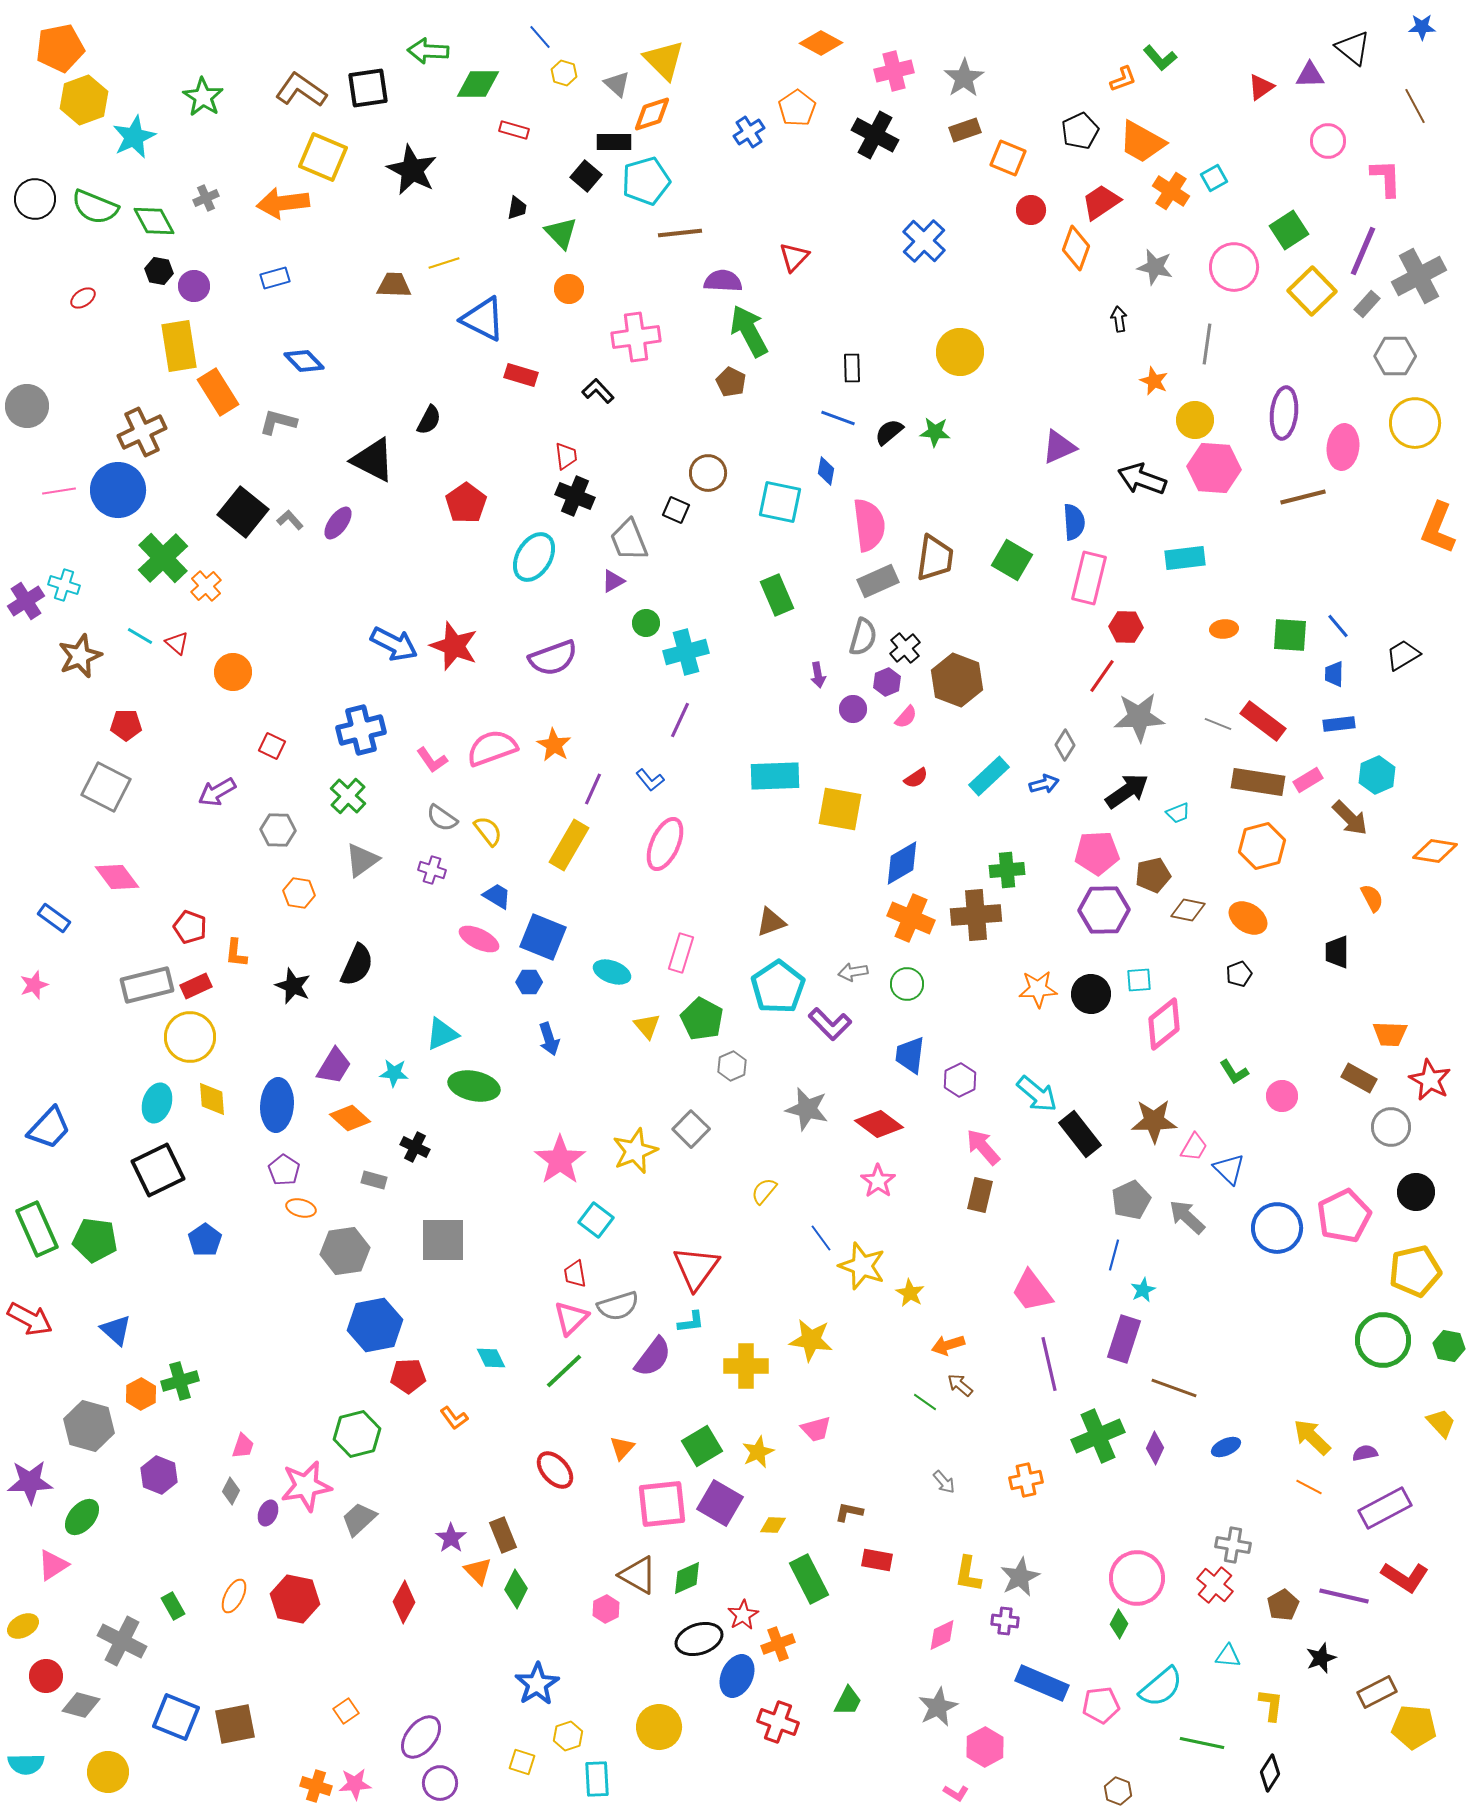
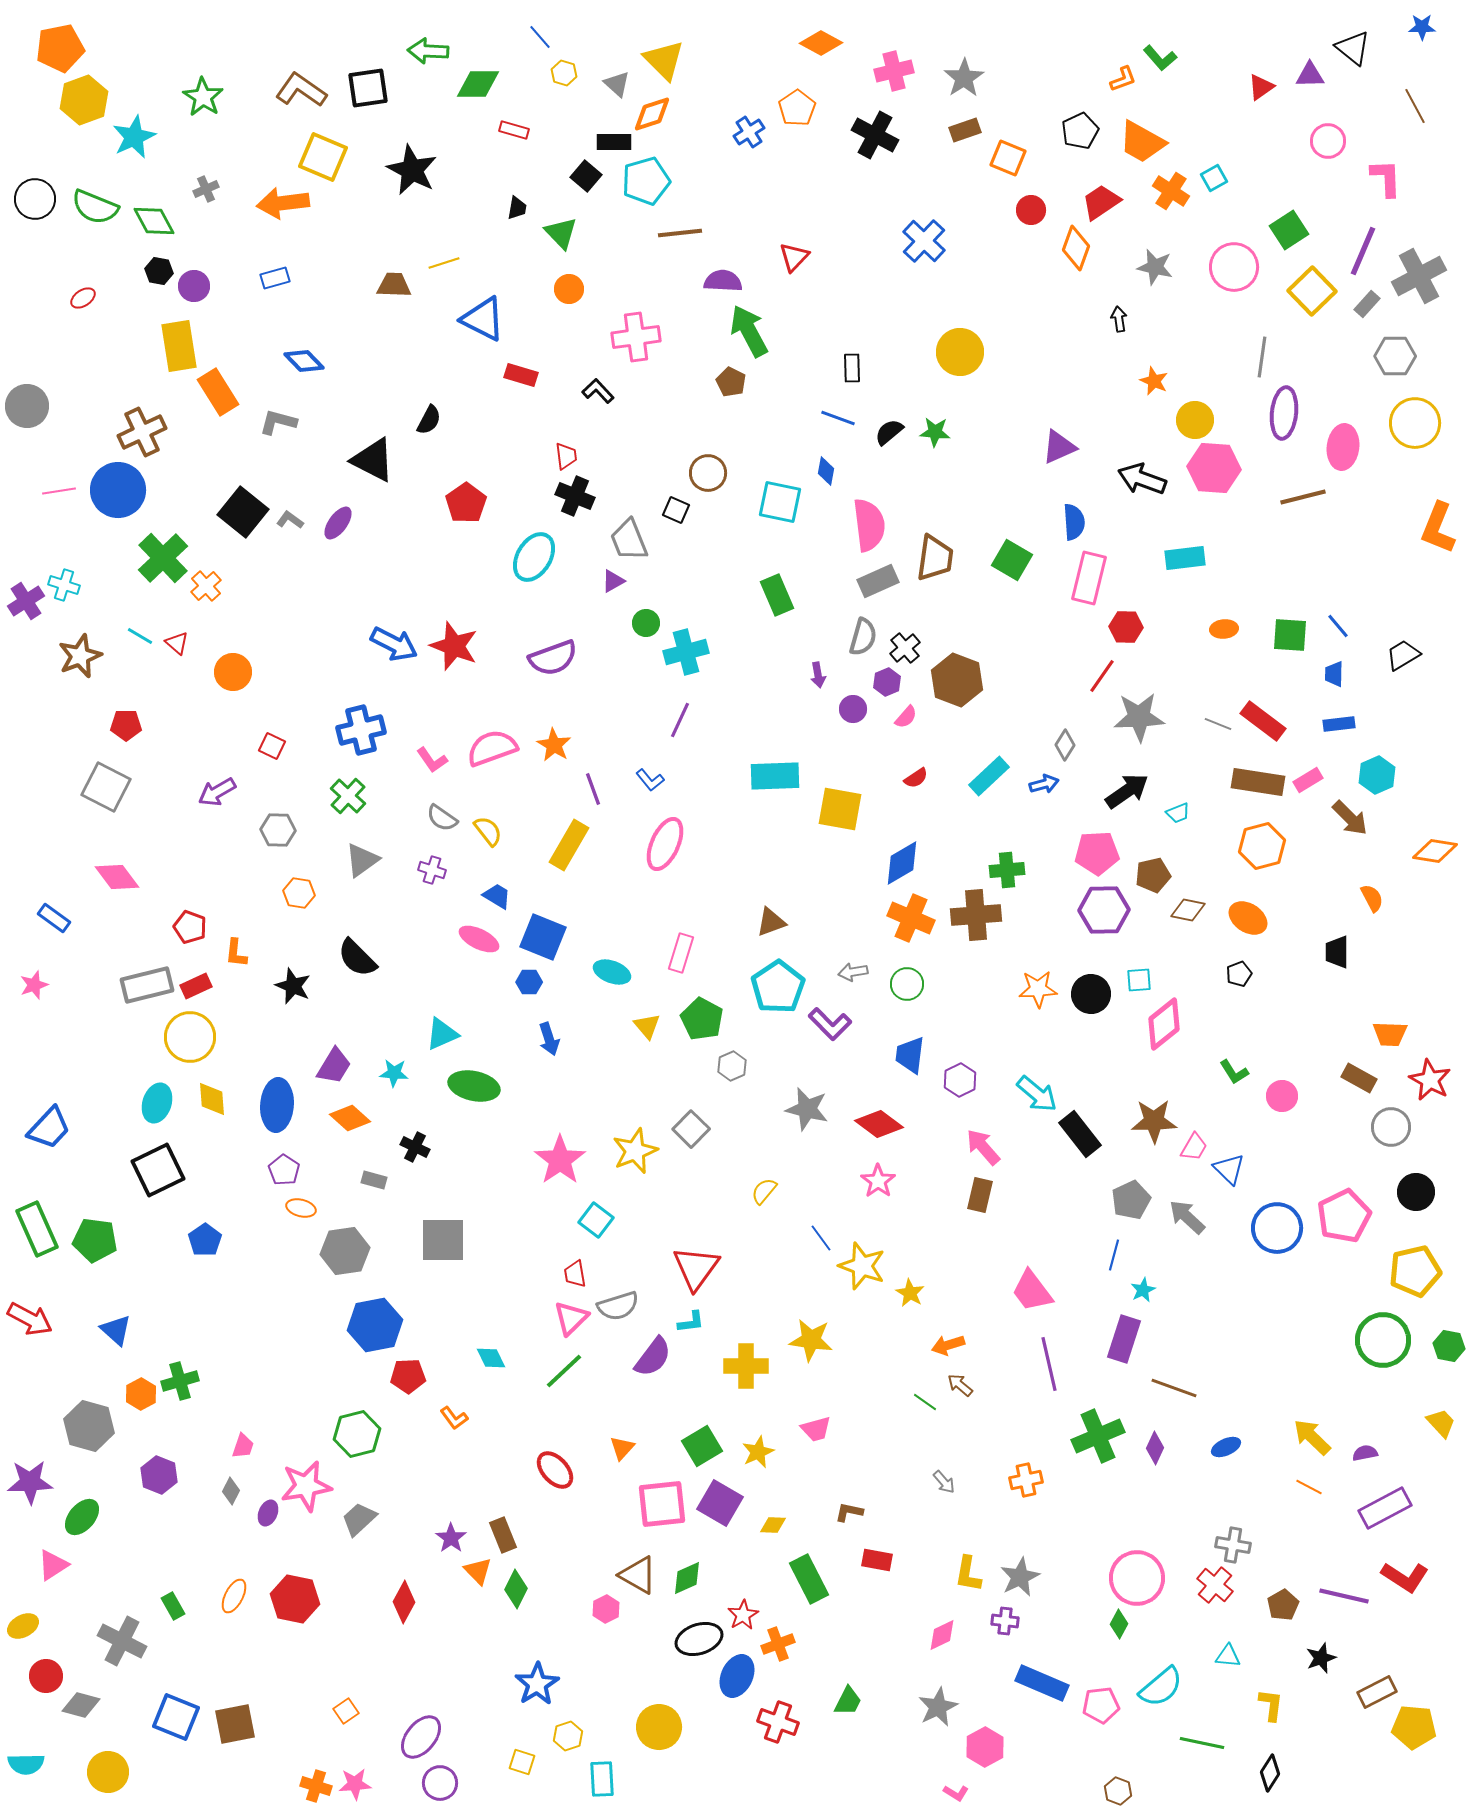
gray cross at (206, 198): moved 9 px up
gray line at (1207, 344): moved 55 px right, 13 px down
gray L-shape at (290, 520): rotated 12 degrees counterclockwise
purple line at (593, 789): rotated 44 degrees counterclockwise
black semicircle at (357, 965): moved 7 px up; rotated 111 degrees clockwise
cyan rectangle at (597, 1779): moved 5 px right
